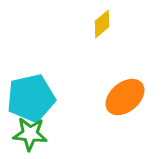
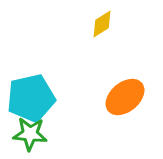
yellow diamond: rotated 8 degrees clockwise
